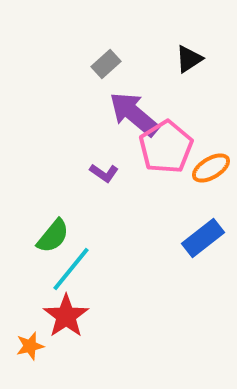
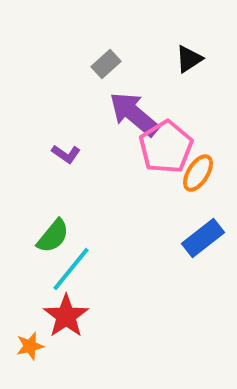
orange ellipse: moved 13 px left, 5 px down; rotated 27 degrees counterclockwise
purple L-shape: moved 38 px left, 19 px up
